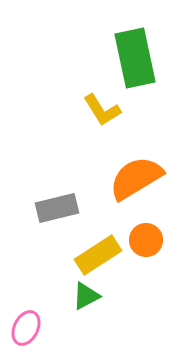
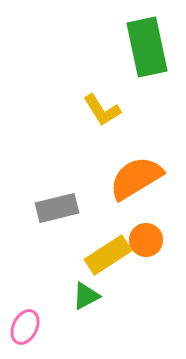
green rectangle: moved 12 px right, 11 px up
yellow rectangle: moved 10 px right
pink ellipse: moved 1 px left, 1 px up
